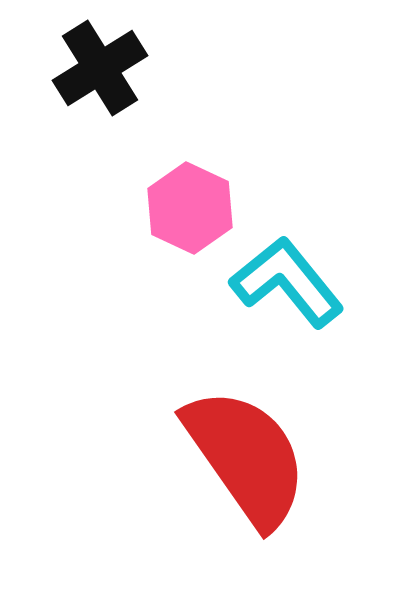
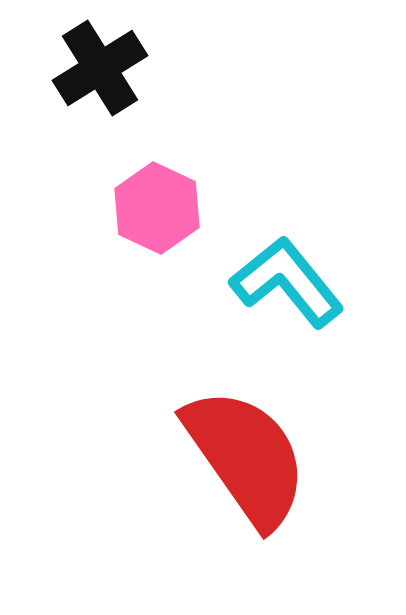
pink hexagon: moved 33 px left
